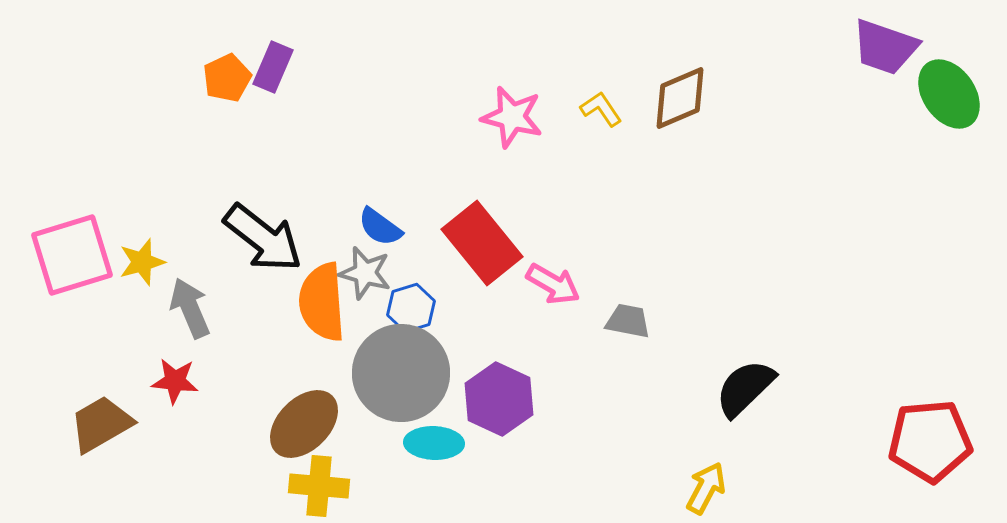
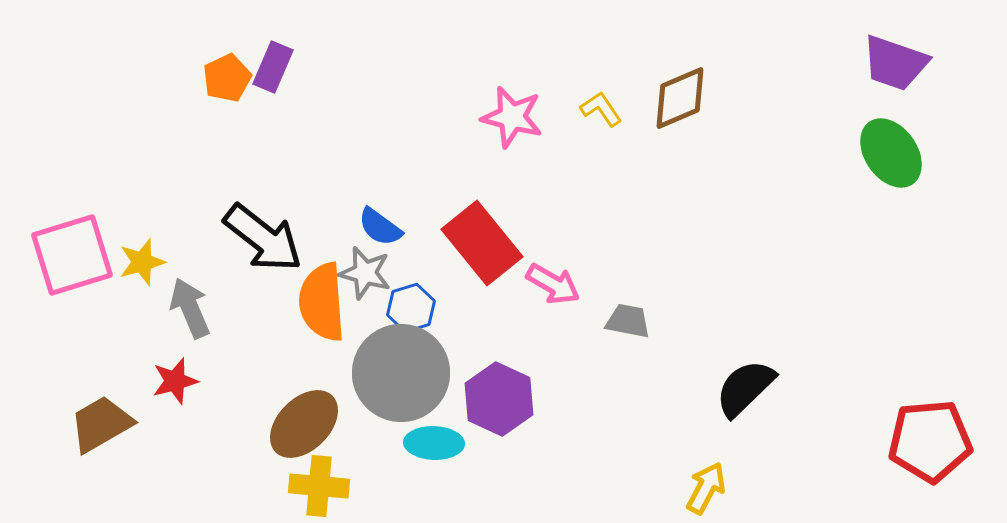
purple trapezoid: moved 10 px right, 16 px down
green ellipse: moved 58 px left, 59 px down
red star: rotated 21 degrees counterclockwise
